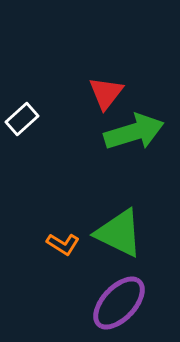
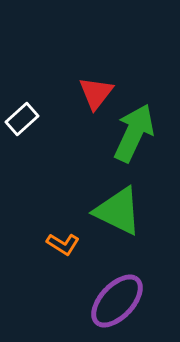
red triangle: moved 10 px left
green arrow: moved 1 px down; rotated 48 degrees counterclockwise
green triangle: moved 1 px left, 22 px up
purple ellipse: moved 2 px left, 2 px up
